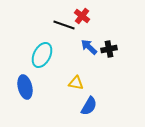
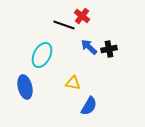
yellow triangle: moved 3 px left
